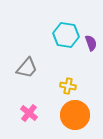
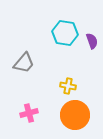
cyan hexagon: moved 1 px left, 2 px up
purple semicircle: moved 1 px right, 2 px up
gray trapezoid: moved 3 px left, 5 px up
pink cross: rotated 36 degrees clockwise
